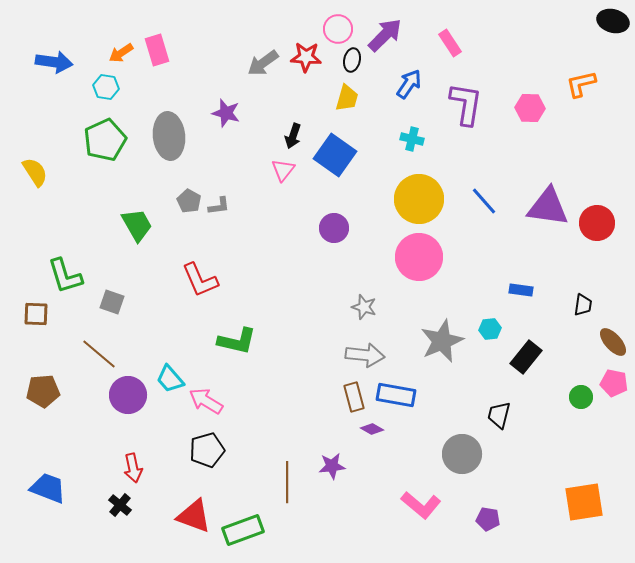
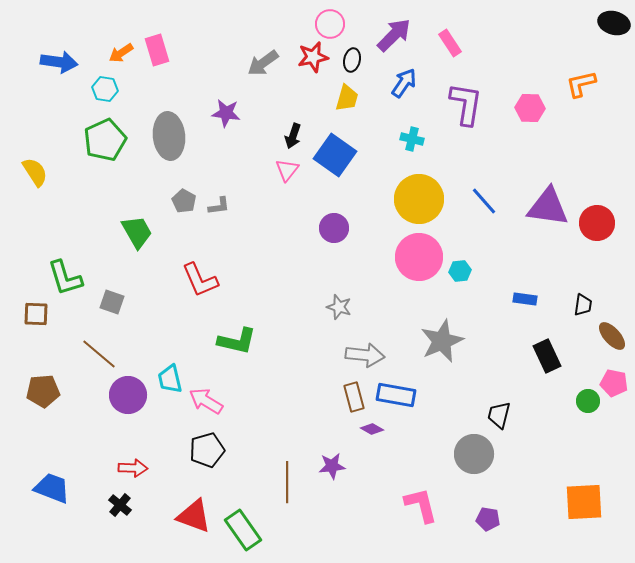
black ellipse at (613, 21): moved 1 px right, 2 px down
pink circle at (338, 29): moved 8 px left, 5 px up
purple arrow at (385, 35): moved 9 px right
red star at (306, 57): moved 7 px right; rotated 16 degrees counterclockwise
blue arrow at (54, 62): moved 5 px right
blue arrow at (409, 84): moved 5 px left, 1 px up
cyan hexagon at (106, 87): moved 1 px left, 2 px down
purple star at (226, 113): rotated 8 degrees counterclockwise
pink triangle at (283, 170): moved 4 px right
gray pentagon at (189, 201): moved 5 px left
green trapezoid at (137, 225): moved 7 px down
green L-shape at (65, 276): moved 2 px down
blue rectangle at (521, 290): moved 4 px right, 9 px down
gray star at (364, 307): moved 25 px left
cyan hexagon at (490, 329): moved 30 px left, 58 px up
brown ellipse at (613, 342): moved 1 px left, 6 px up
black rectangle at (526, 357): moved 21 px right, 1 px up; rotated 64 degrees counterclockwise
cyan trapezoid at (170, 379): rotated 28 degrees clockwise
green circle at (581, 397): moved 7 px right, 4 px down
gray circle at (462, 454): moved 12 px right
red arrow at (133, 468): rotated 76 degrees counterclockwise
blue trapezoid at (48, 488): moved 4 px right
orange square at (584, 502): rotated 6 degrees clockwise
pink L-shape at (421, 505): rotated 144 degrees counterclockwise
green rectangle at (243, 530): rotated 75 degrees clockwise
